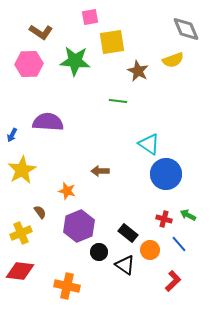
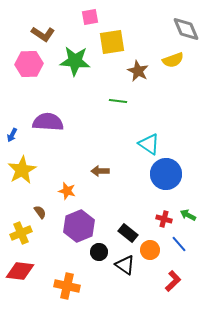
brown L-shape: moved 2 px right, 2 px down
